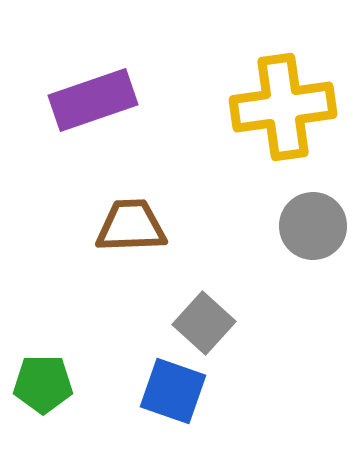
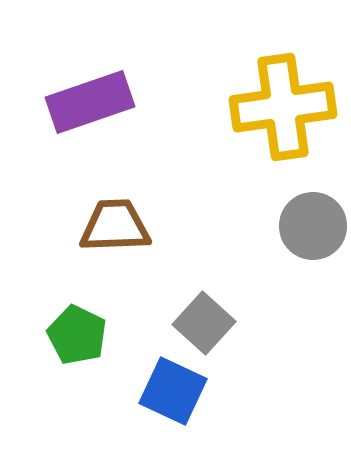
purple rectangle: moved 3 px left, 2 px down
brown trapezoid: moved 16 px left
green pentagon: moved 34 px right, 49 px up; rotated 26 degrees clockwise
blue square: rotated 6 degrees clockwise
